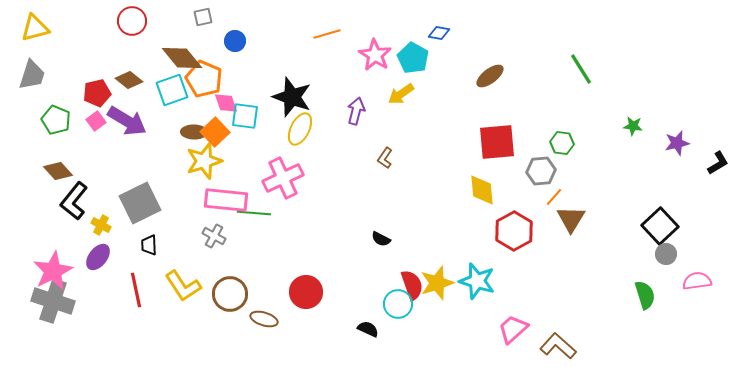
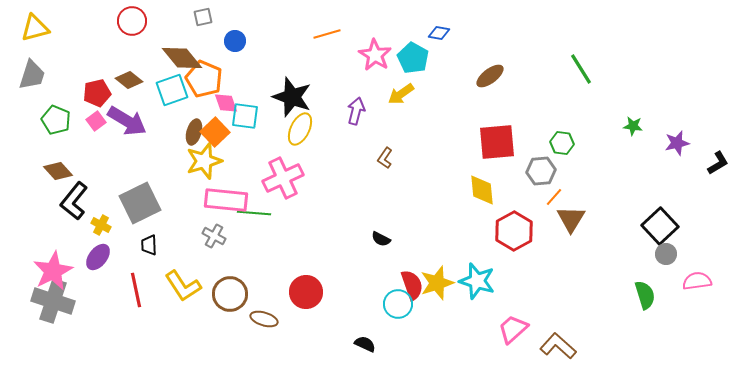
brown ellipse at (194, 132): rotated 75 degrees counterclockwise
black semicircle at (368, 329): moved 3 px left, 15 px down
